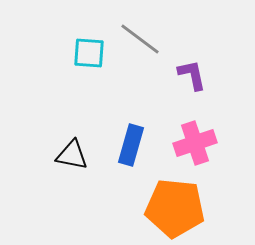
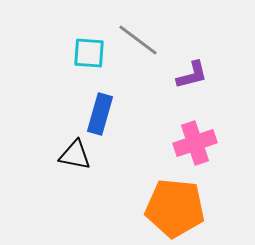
gray line: moved 2 px left, 1 px down
purple L-shape: rotated 88 degrees clockwise
blue rectangle: moved 31 px left, 31 px up
black triangle: moved 3 px right
